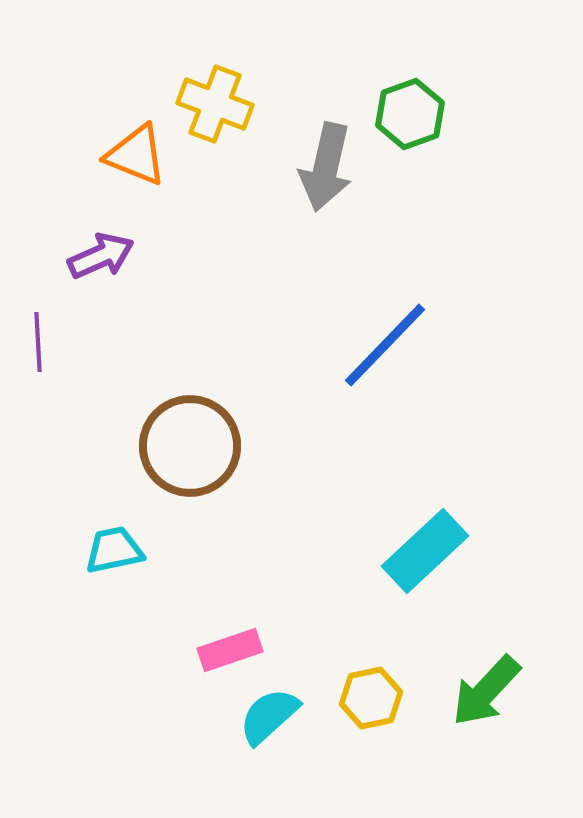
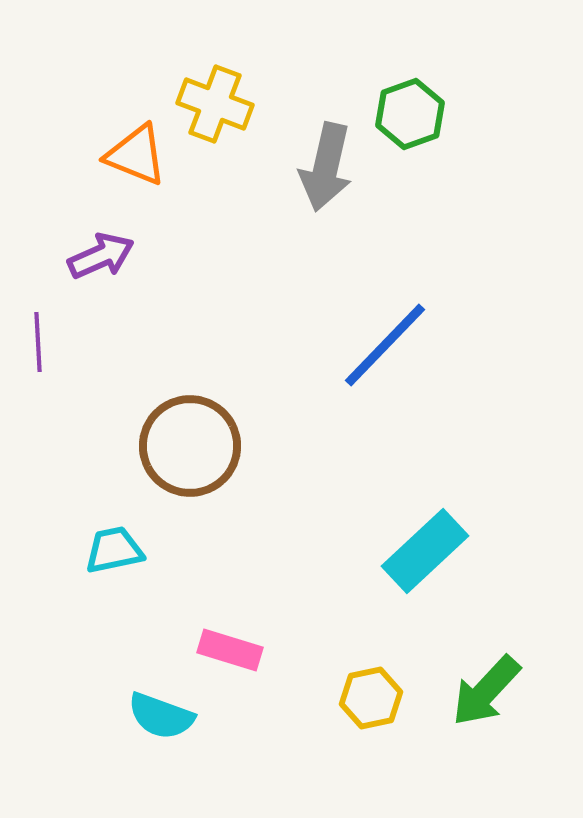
pink rectangle: rotated 36 degrees clockwise
cyan semicircle: moved 108 px left; rotated 118 degrees counterclockwise
